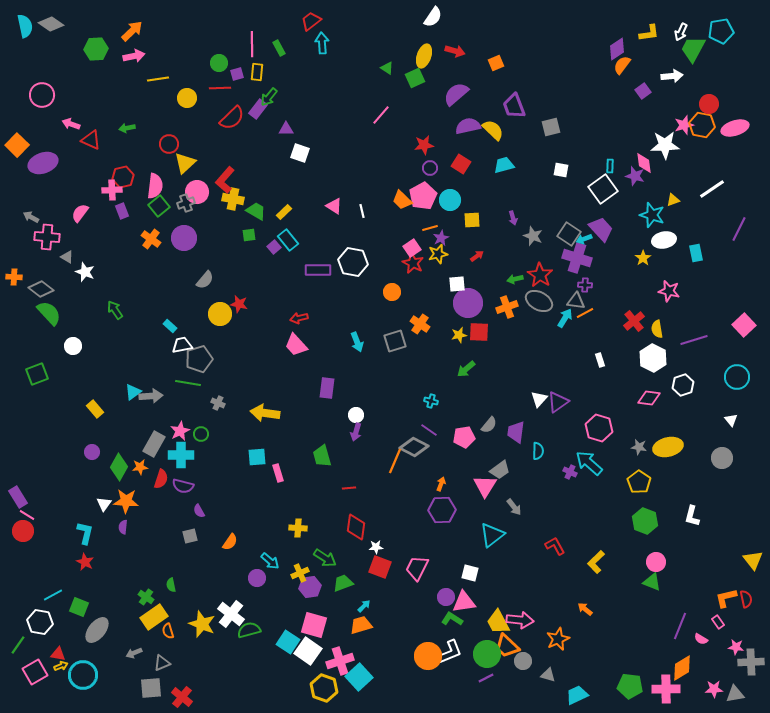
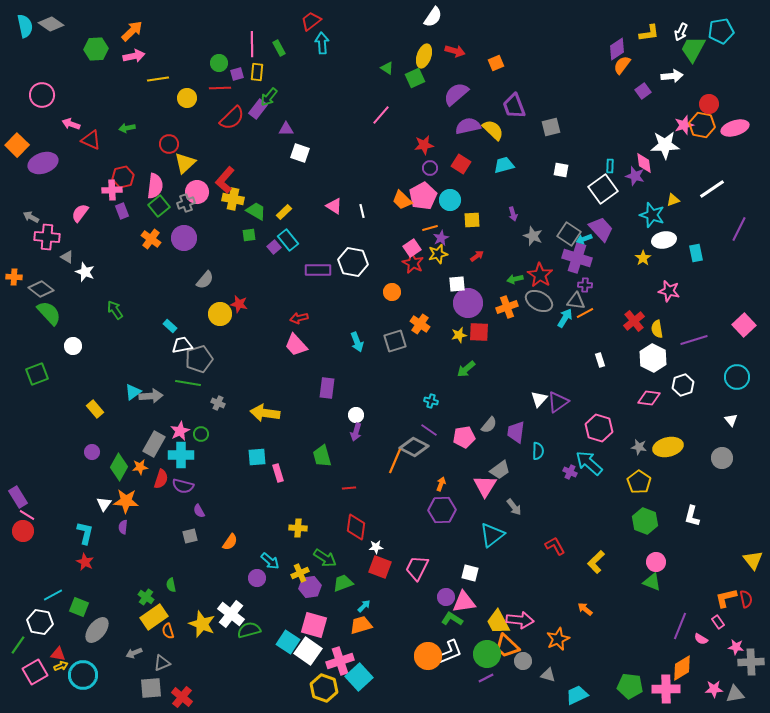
purple arrow at (513, 218): moved 4 px up
